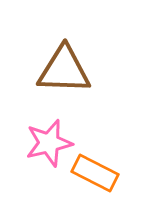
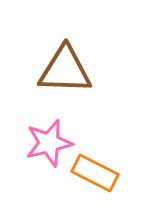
brown triangle: moved 1 px right
